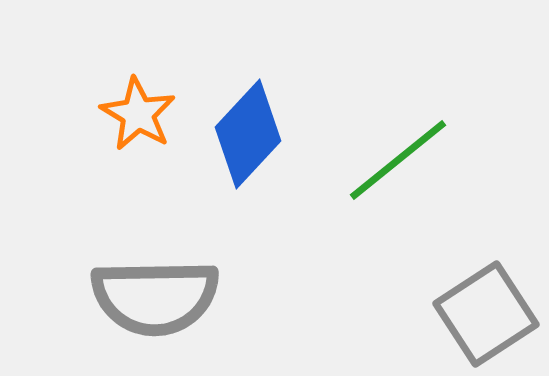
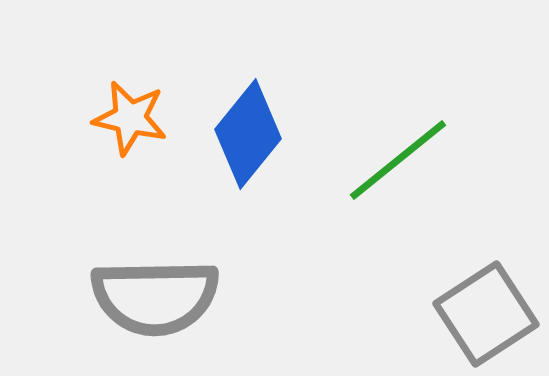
orange star: moved 8 px left, 4 px down; rotated 18 degrees counterclockwise
blue diamond: rotated 4 degrees counterclockwise
